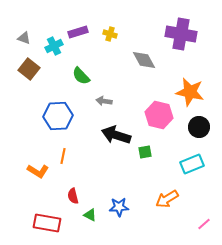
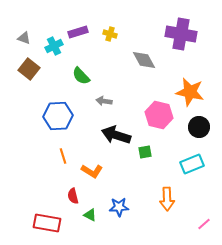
orange line: rotated 28 degrees counterclockwise
orange L-shape: moved 54 px right
orange arrow: rotated 60 degrees counterclockwise
